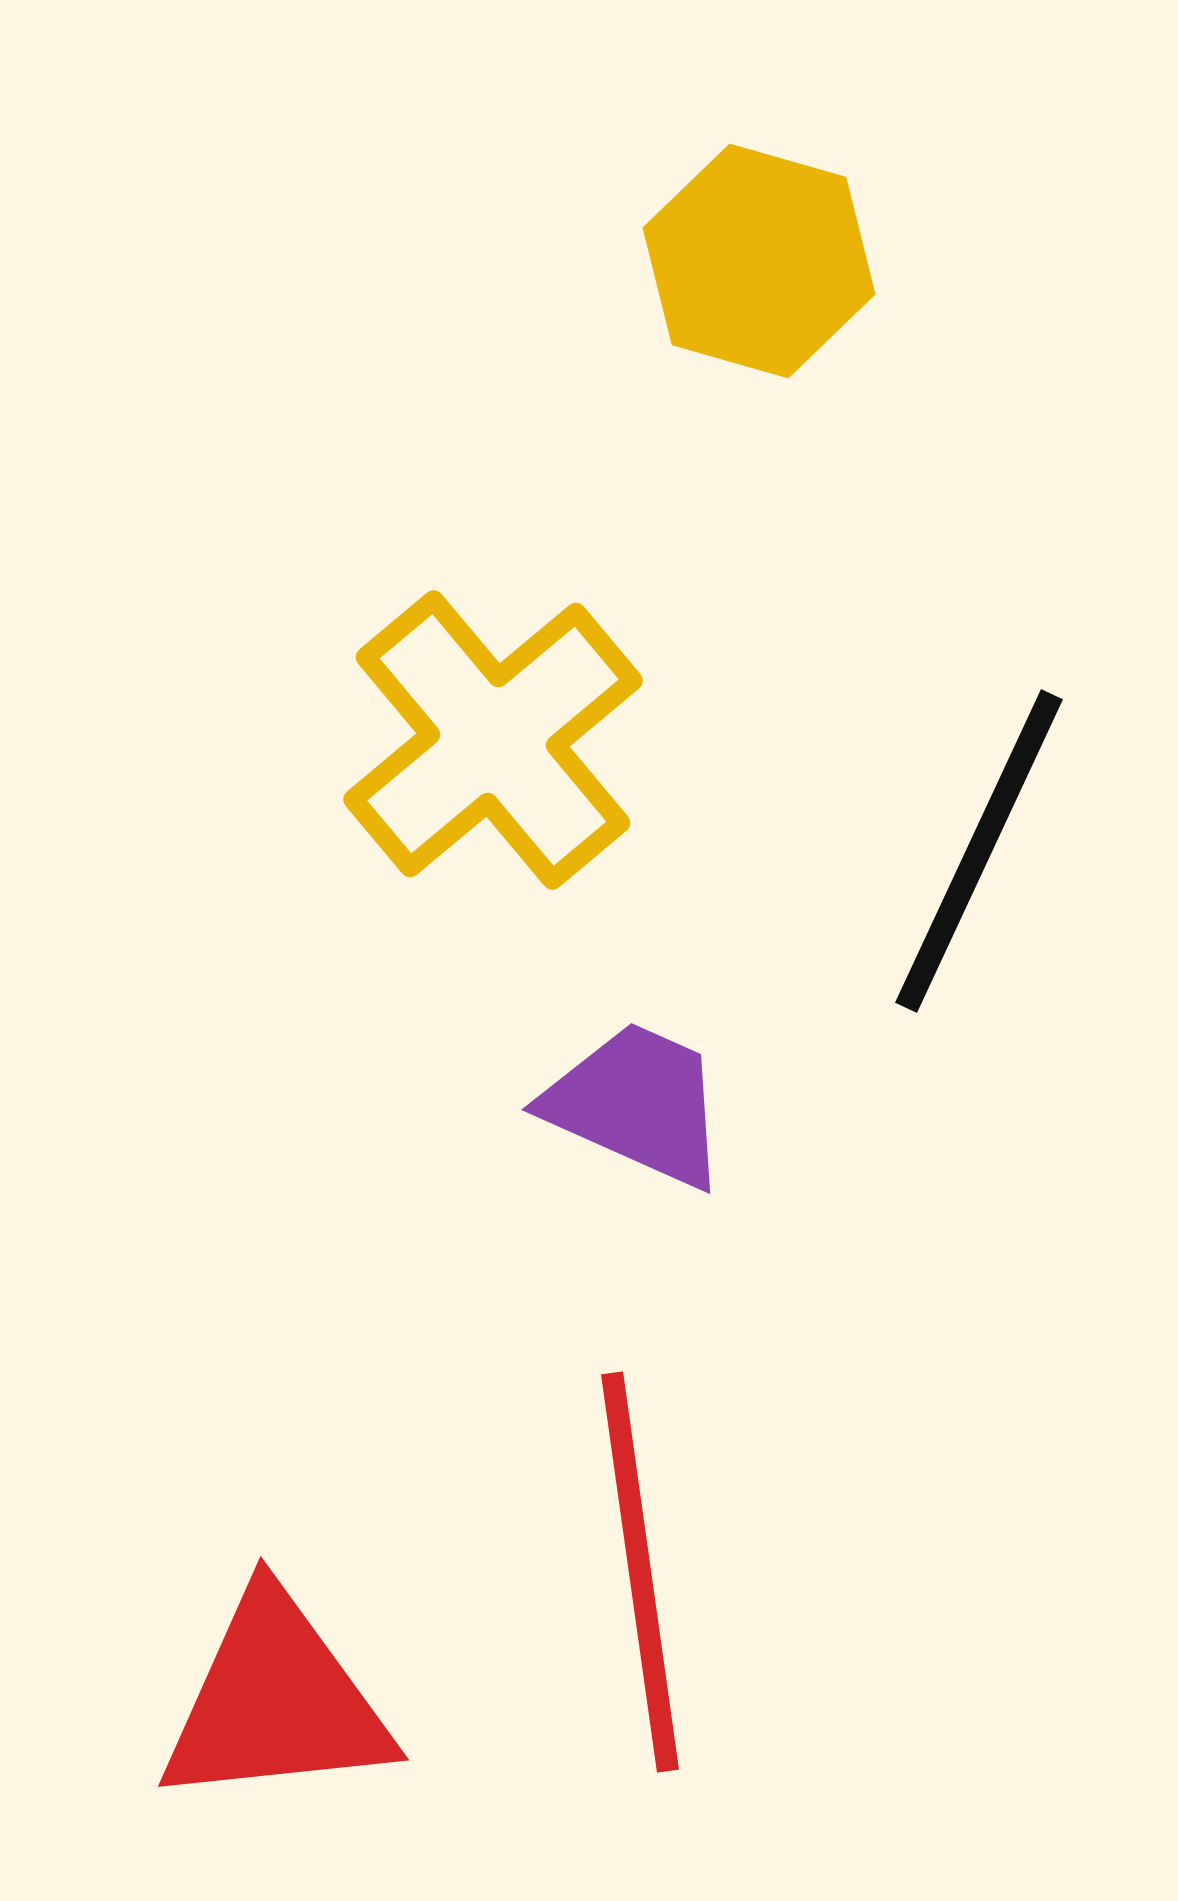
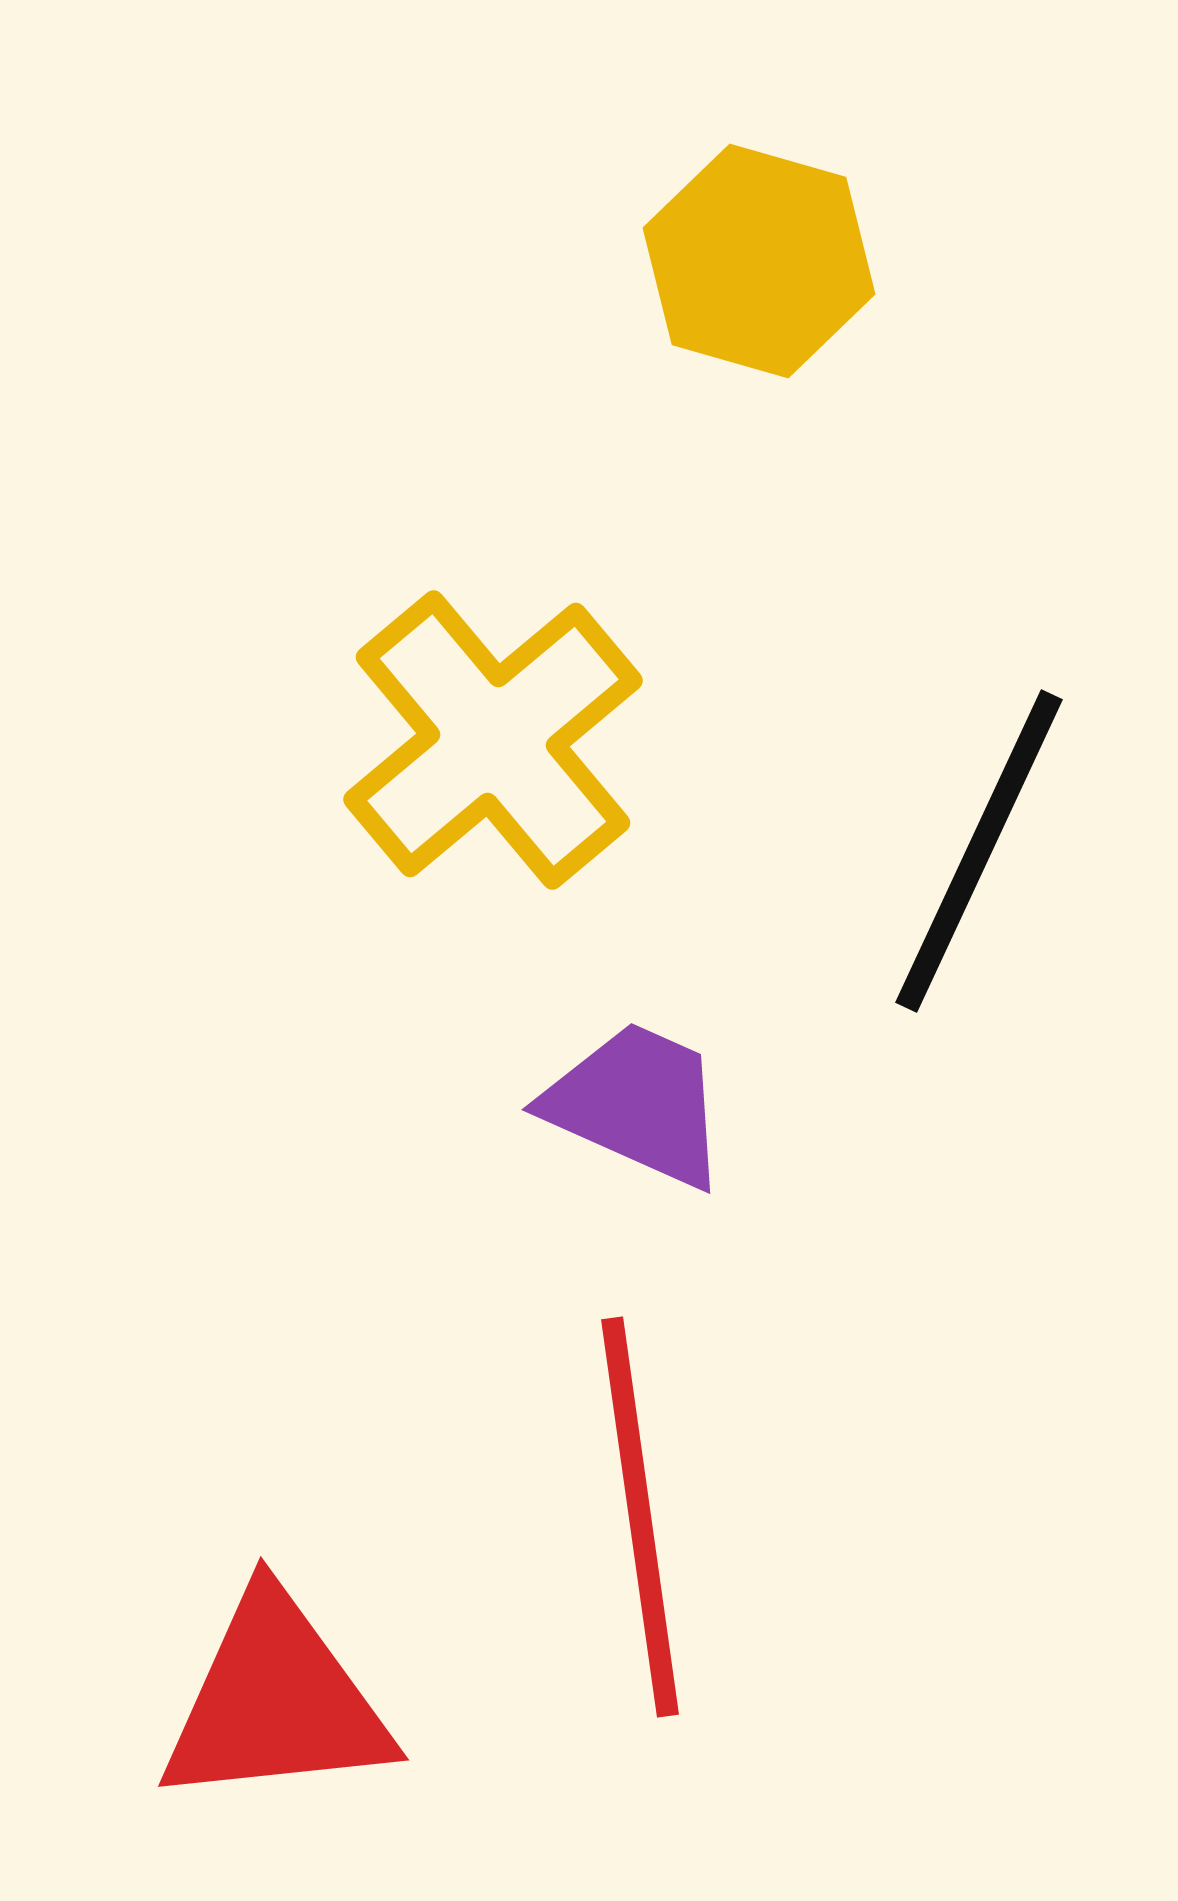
red line: moved 55 px up
